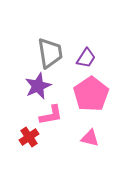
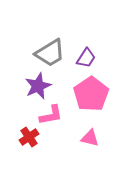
gray trapezoid: rotated 68 degrees clockwise
